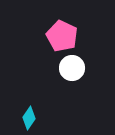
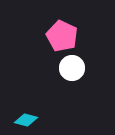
cyan diamond: moved 3 px left, 2 px down; rotated 70 degrees clockwise
